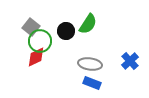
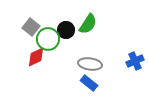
black circle: moved 1 px up
green circle: moved 8 px right, 2 px up
blue cross: moved 5 px right; rotated 18 degrees clockwise
blue rectangle: moved 3 px left; rotated 18 degrees clockwise
